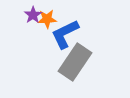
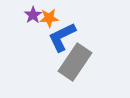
orange star: moved 2 px right, 1 px up
blue L-shape: moved 3 px left, 3 px down
